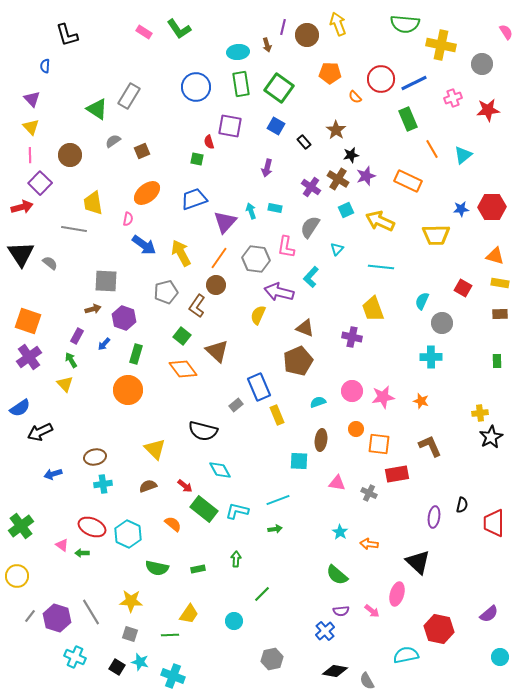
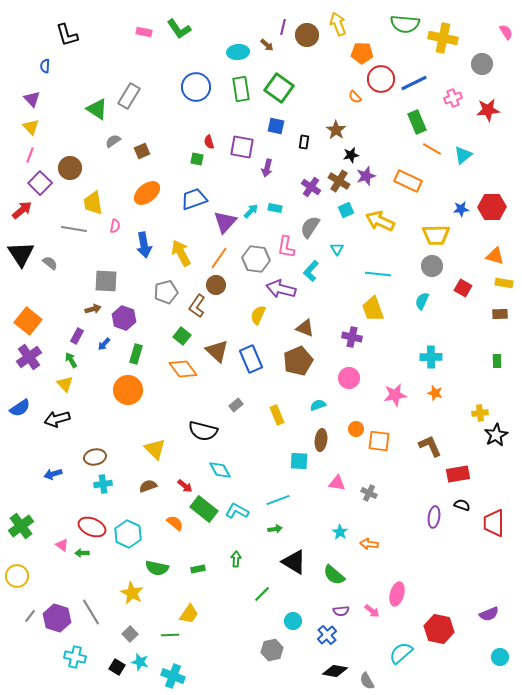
pink rectangle at (144, 32): rotated 21 degrees counterclockwise
brown arrow at (267, 45): rotated 32 degrees counterclockwise
yellow cross at (441, 45): moved 2 px right, 7 px up
orange pentagon at (330, 73): moved 32 px right, 20 px up
green rectangle at (241, 84): moved 5 px down
green rectangle at (408, 119): moved 9 px right, 3 px down
purple square at (230, 126): moved 12 px right, 21 px down
blue square at (276, 126): rotated 18 degrees counterclockwise
black rectangle at (304, 142): rotated 48 degrees clockwise
orange line at (432, 149): rotated 30 degrees counterclockwise
pink line at (30, 155): rotated 21 degrees clockwise
brown circle at (70, 155): moved 13 px down
brown cross at (338, 179): moved 1 px right, 2 px down
red arrow at (22, 207): moved 3 px down; rotated 25 degrees counterclockwise
cyan arrow at (251, 211): rotated 63 degrees clockwise
pink semicircle at (128, 219): moved 13 px left, 7 px down
blue arrow at (144, 245): rotated 45 degrees clockwise
cyan triangle at (337, 249): rotated 16 degrees counterclockwise
cyan line at (381, 267): moved 3 px left, 7 px down
cyan L-shape at (311, 277): moved 6 px up
yellow rectangle at (500, 283): moved 4 px right
purple arrow at (279, 292): moved 2 px right, 3 px up
orange square at (28, 321): rotated 20 degrees clockwise
gray circle at (442, 323): moved 10 px left, 57 px up
blue rectangle at (259, 387): moved 8 px left, 28 px up
pink circle at (352, 391): moved 3 px left, 13 px up
pink star at (383, 397): moved 12 px right, 2 px up
orange star at (421, 401): moved 14 px right, 8 px up
cyan semicircle at (318, 402): moved 3 px down
black arrow at (40, 432): moved 17 px right, 13 px up; rotated 10 degrees clockwise
black star at (491, 437): moved 5 px right, 2 px up
orange square at (379, 444): moved 3 px up
red rectangle at (397, 474): moved 61 px right
black semicircle at (462, 505): rotated 84 degrees counterclockwise
cyan L-shape at (237, 511): rotated 15 degrees clockwise
orange semicircle at (173, 524): moved 2 px right, 1 px up
black triangle at (418, 562): moved 124 px left; rotated 12 degrees counterclockwise
green semicircle at (337, 575): moved 3 px left
yellow star at (131, 601): moved 1 px right, 8 px up; rotated 25 degrees clockwise
purple semicircle at (489, 614): rotated 18 degrees clockwise
cyan circle at (234, 621): moved 59 px right
blue cross at (325, 631): moved 2 px right, 4 px down
gray square at (130, 634): rotated 28 degrees clockwise
cyan semicircle at (406, 655): moved 5 px left, 2 px up; rotated 30 degrees counterclockwise
cyan cross at (75, 657): rotated 10 degrees counterclockwise
gray hexagon at (272, 659): moved 9 px up
